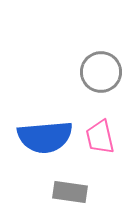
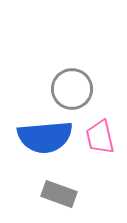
gray circle: moved 29 px left, 17 px down
gray rectangle: moved 11 px left, 2 px down; rotated 12 degrees clockwise
